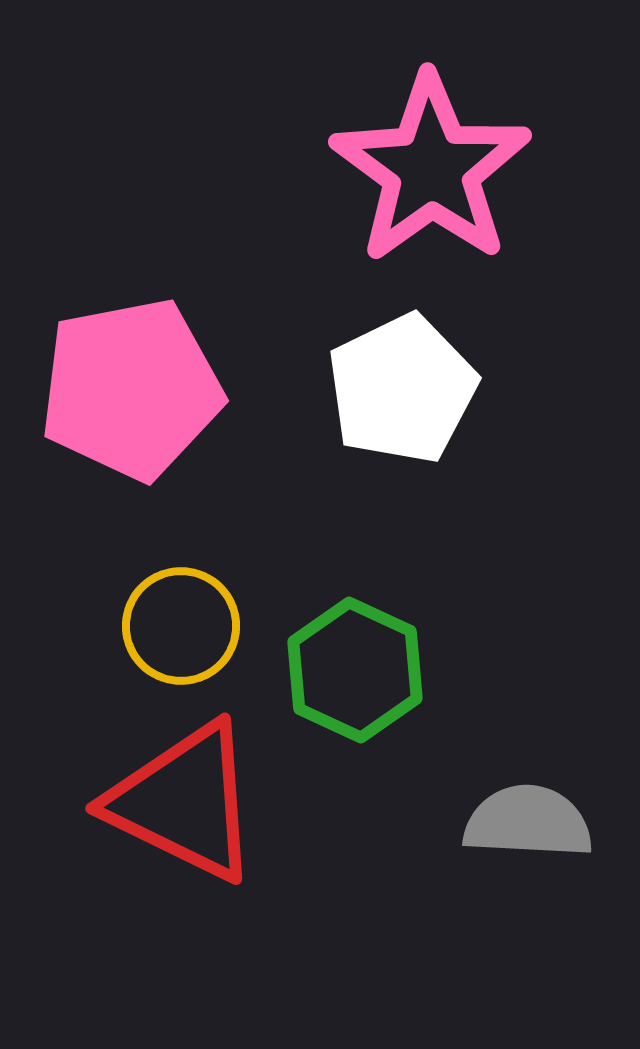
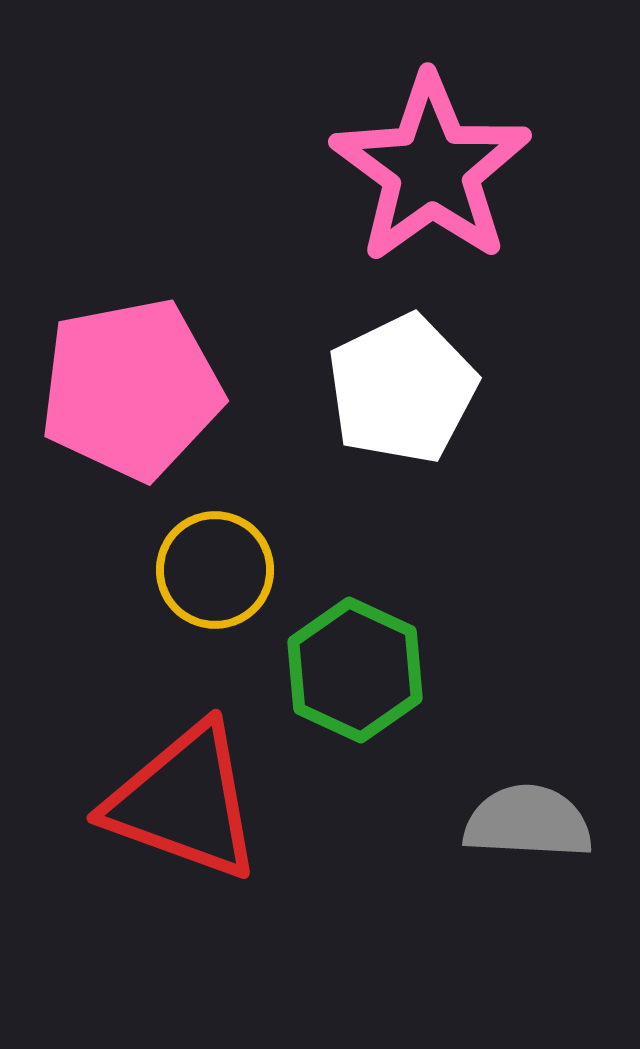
yellow circle: moved 34 px right, 56 px up
red triangle: rotated 6 degrees counterclockwise
